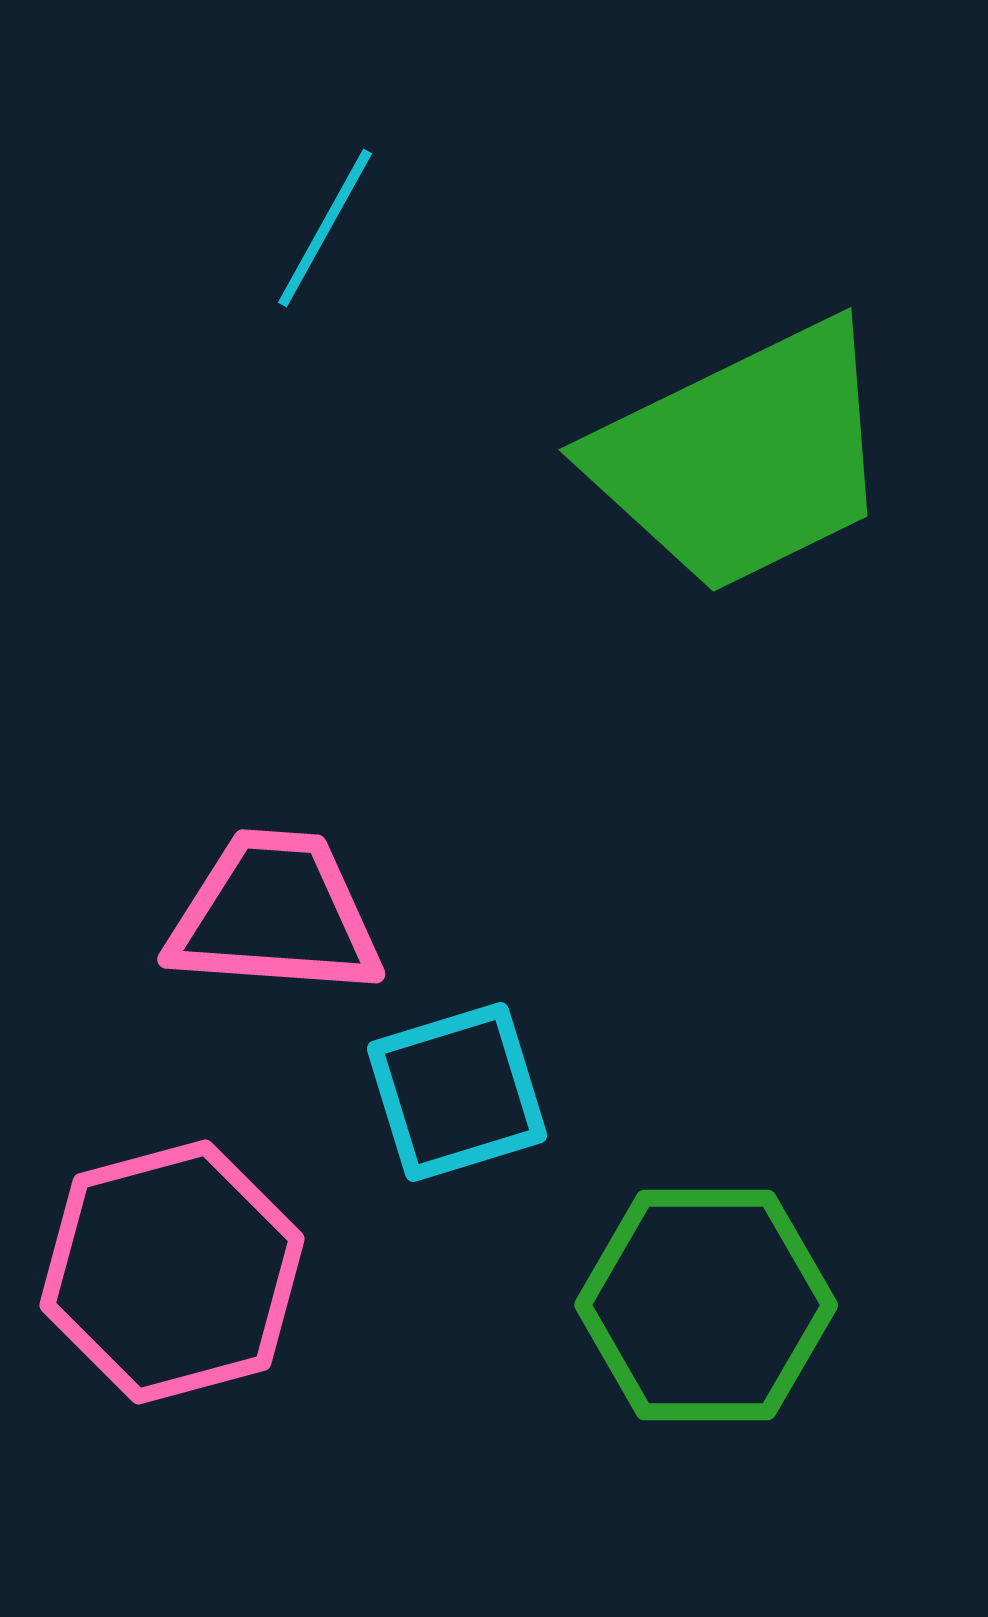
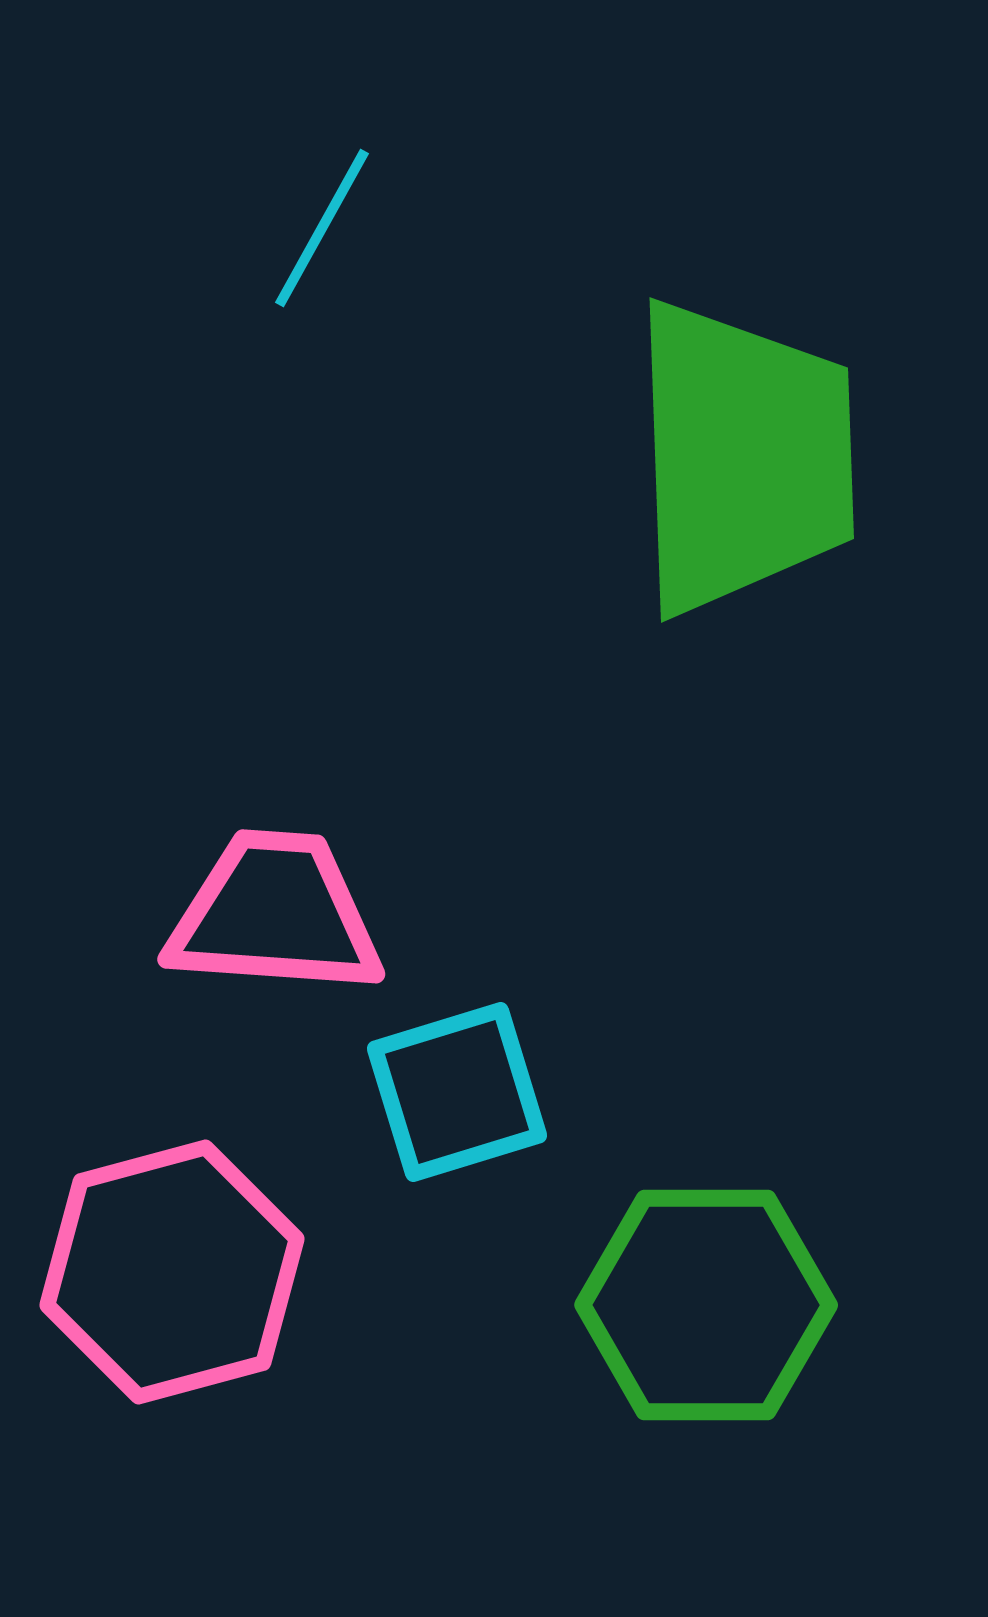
cyan line: moved 3 px left
green trapezoid: rotated 66 degrees counterclockwise
